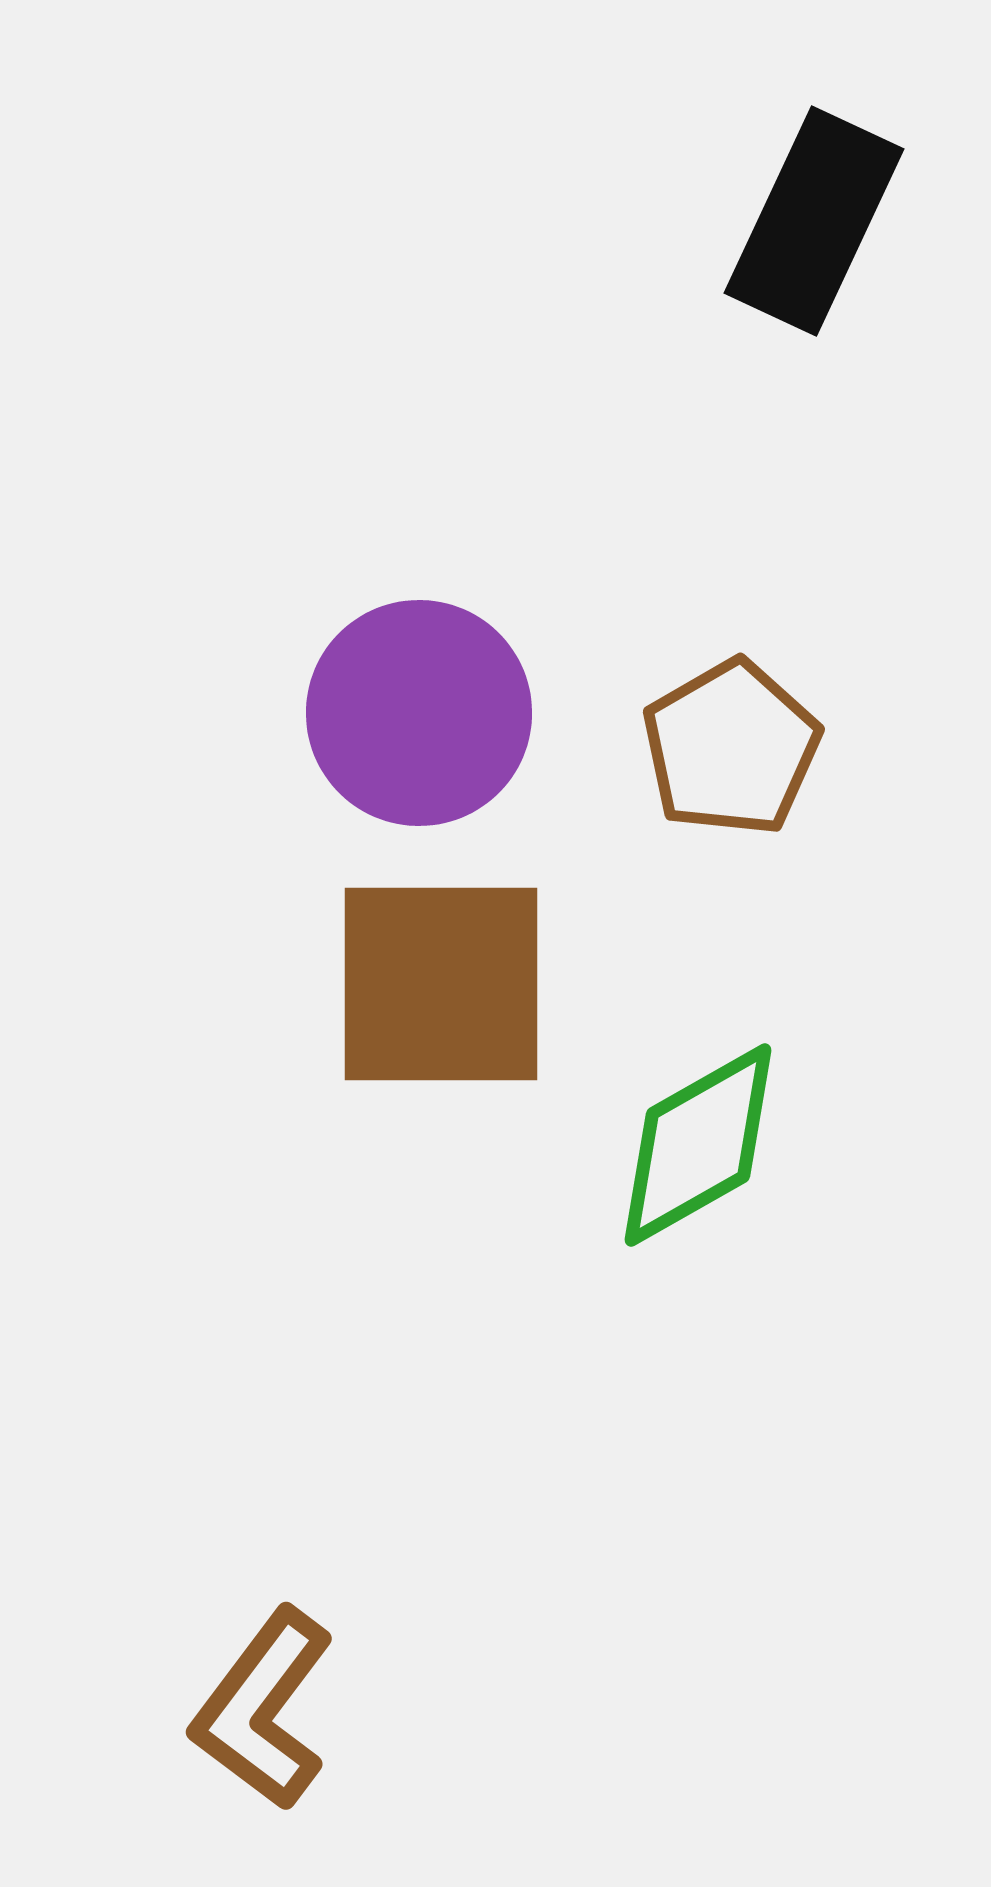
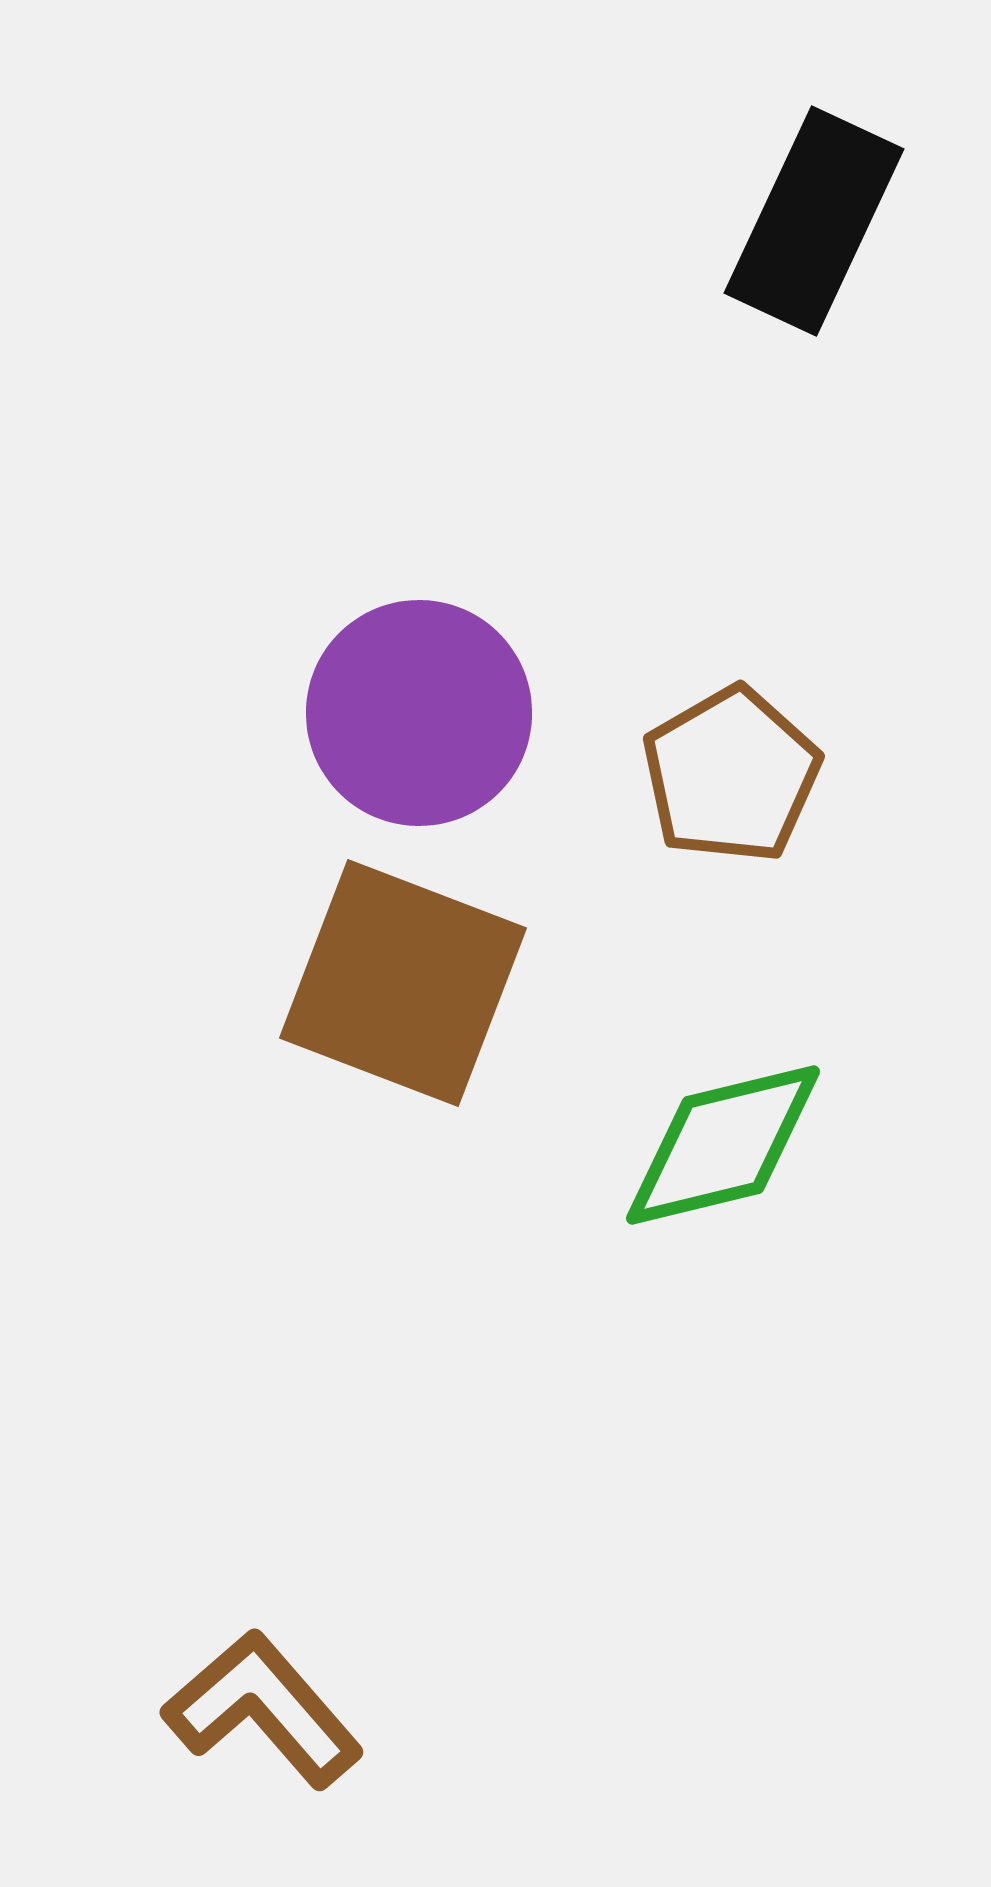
brown pentagon: moved 27 px down
brown square: moved 38 px left, 1 px up; rotated 21 degrees clockwise
green diamond: moved 25 px right; rotated 16 degrees clockwise
brown L-shape: rotated 102 degrees clockwise
